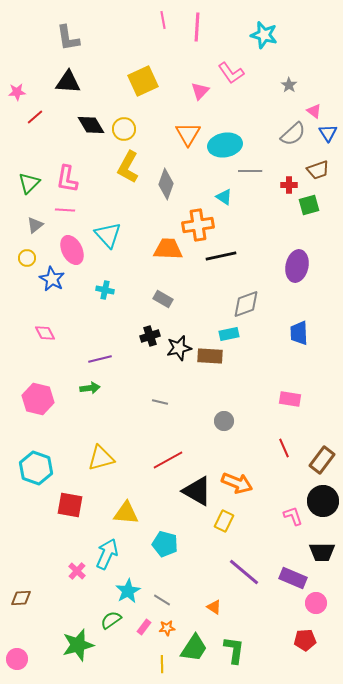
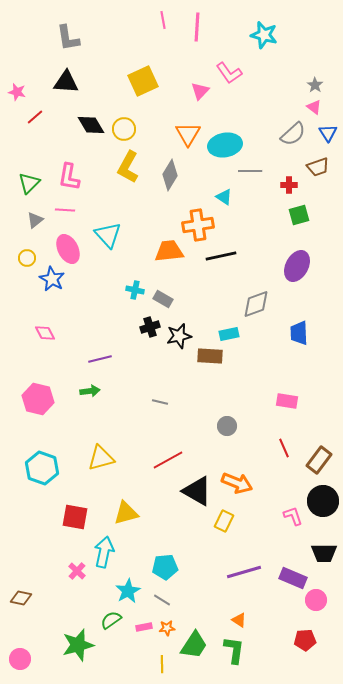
pink L-shape at (231, 73): moved 2 px left
black triangle at (68, 82): moved 2 px left
gray star at (289, 85): moved 26 px right
pink star at (17, 92): rotated 18 degrees clockwise
pink triangle at (314, 111): moved 4 px up
brown trapezoid at (318, 170): moved 3 px up
pink L-shape at (67, 179): moved 2 px right, 2 px up
gray diamond at (166, 184): moved 4 px right, 9 px up; rotated 12 degrees clockwise
green square at (309, 205): moved 10 px left, 10 px down
gray triangle at (35, 225): moved 5 px up
orange trapezoid at (168, 249): moved 1 px right, 2 px down; rotated 8 degrees counterclockwise
pink ellipse at (72, 250): moved 4 px left, 1 px up
purple ellipse at (297, 266): rotated 16 degrees clockwise
cyan cross at (105, 290): moved 30 px right
gray diamond at (246, 304): moved 10 px right
black cross at (150, 336): moved 9 px up
black star at (179, 348): moved 12 px up
green arrow at (90, 388): moved 3 px down
pink rectangle at (290, 399): moved 3 px left, 2 px down
gray circle at (224, 421): moved 3 px right, 5 px down
brown rectangle at (322, 460): moved 3 px left
cyan hexagon at (36, 468): moved 6 px right
red square at (70, 505): moved 5 px right, 12 px down
yellow triangle at (126, 513): rotated 20 degrees counterclockwise
cyan pentagon at (165, 544): moved 23 px down; rotated 20 degrees counterclockwise
black trapezoid at (322, 552): moved 2 px right, 1 px down
cyan arrow at (107, 554): moved 3 px left, 2 px up; rotated 12 degrees counterclockwise
purple line at (244, 572): rotated 56 degrees counterclockwise
brown diamond at (21, 598): rotated 15 degrees clockwise
pink circle at (316, 603): moved 3 px up
orange triangle at (214, 607): moved 25 px right, 13 px down
pink rectangle at (144, 627): rotated 42 degrees clockwise
green trapezoid at (194, 648): moved 3 px up
pink circle at (17, 659): moved 3 px right
